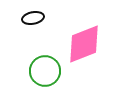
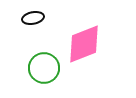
green circle: moved 1 px left, 3 px up
